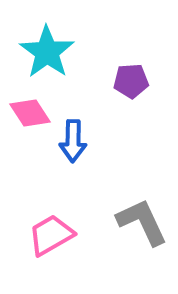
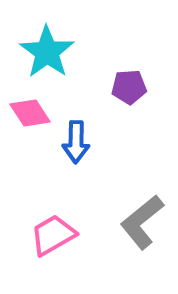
purple pentagon: moved 2 px left, 6 px down
blue arrow: moved 3 px right, 1 px down
gray L-shape: rotated 104 degrees counterclockwise
pink trapezoid: moved 2 px right
